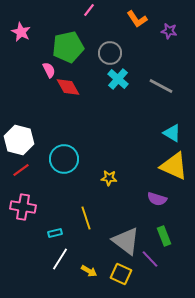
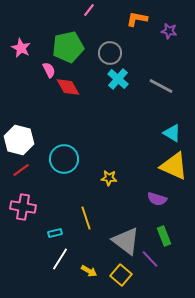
orange L-shape: rotated 135 degrees clockwise
pink star: moved 16 px down
yellow square: moved 1 px down; rotated 15 degrees clockwise
